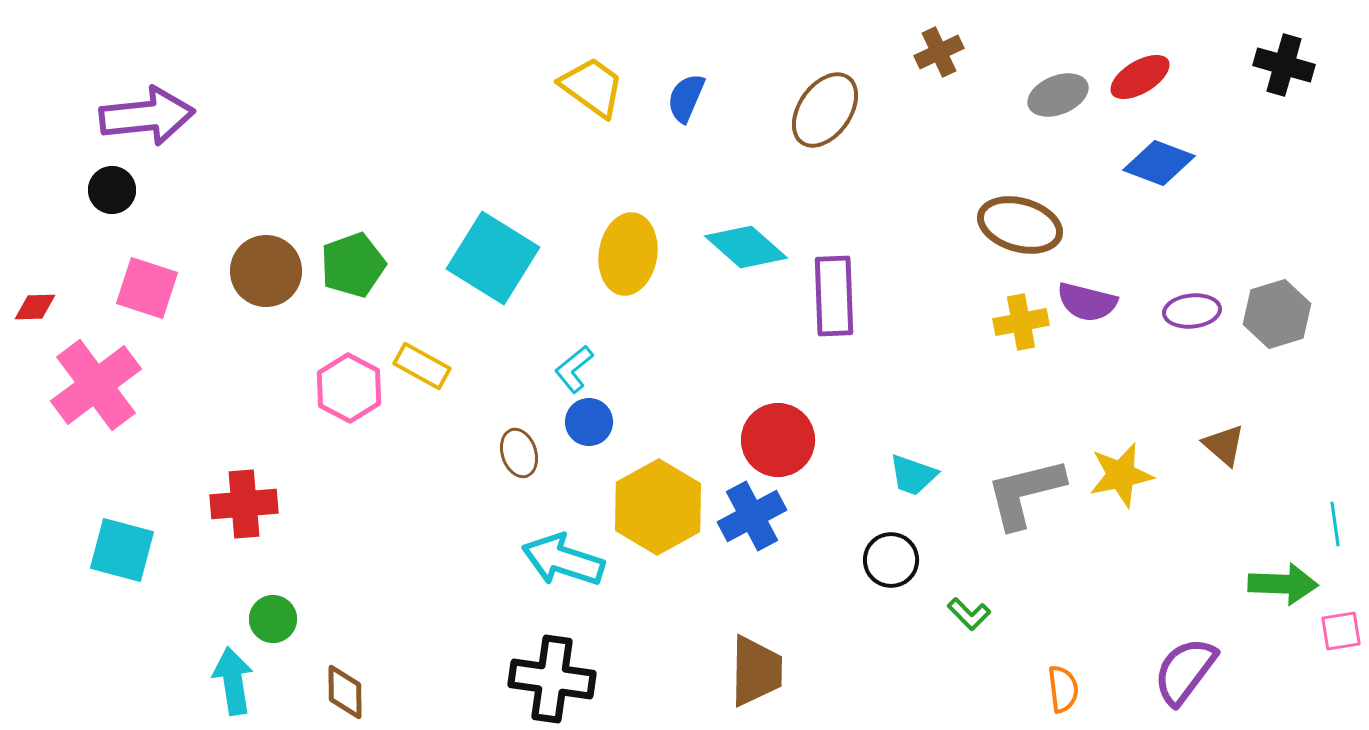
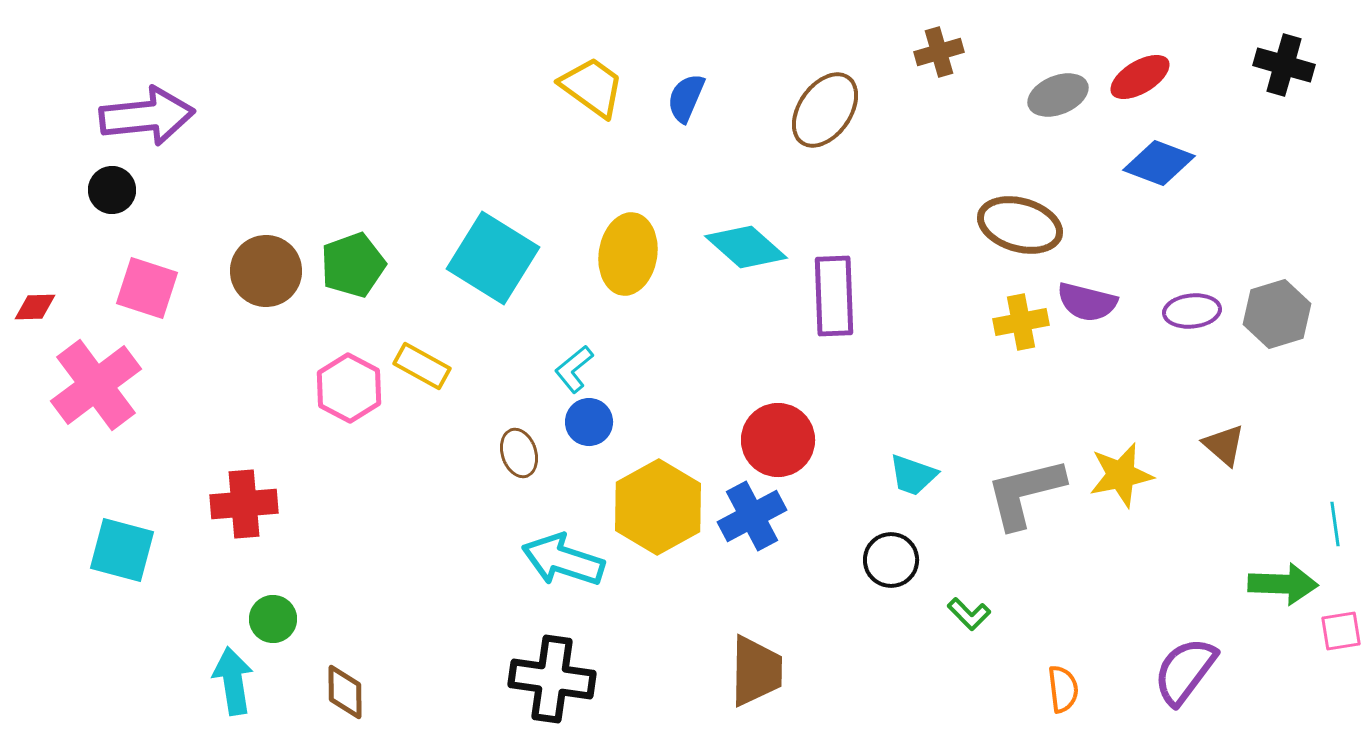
brown cross at (939, 52): rotated 9 degrees clockwise
